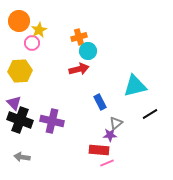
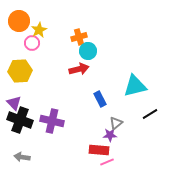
blue rectangle: moved 3 px up
pink line: moved 1 px up
